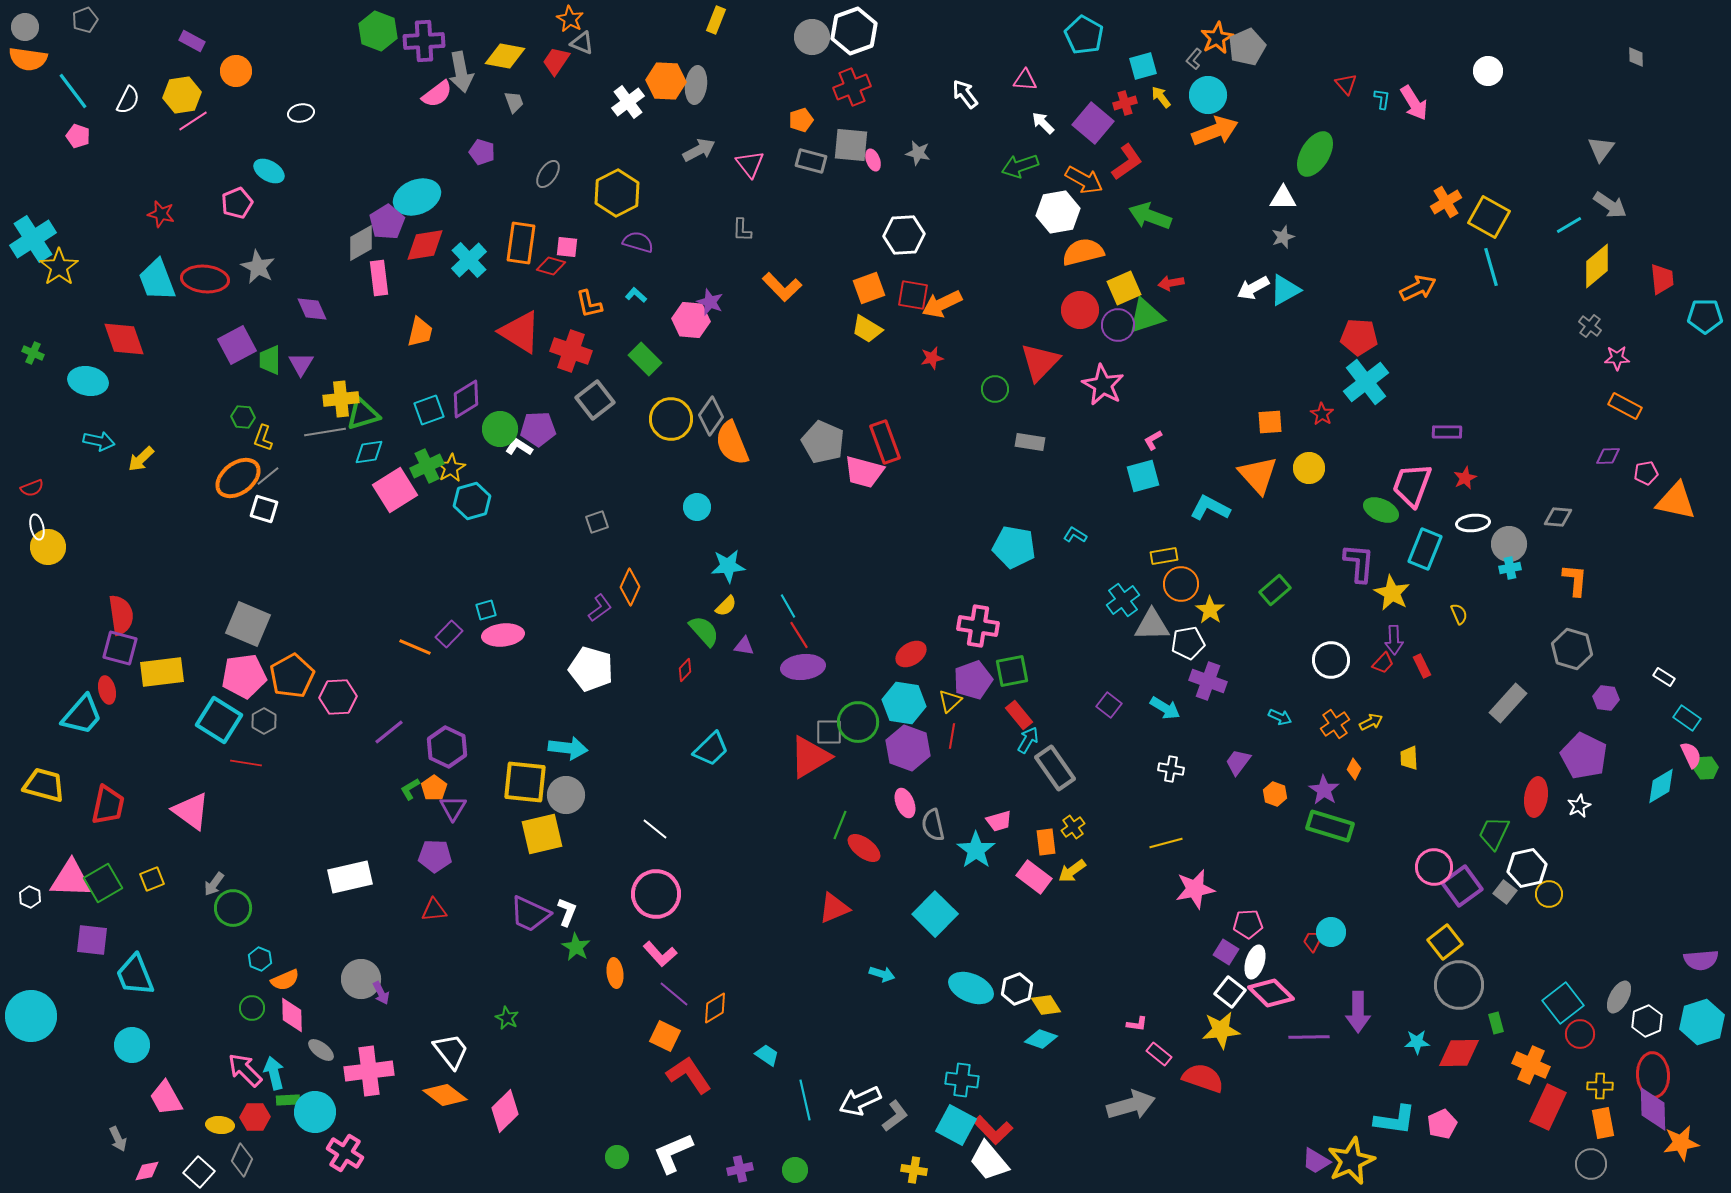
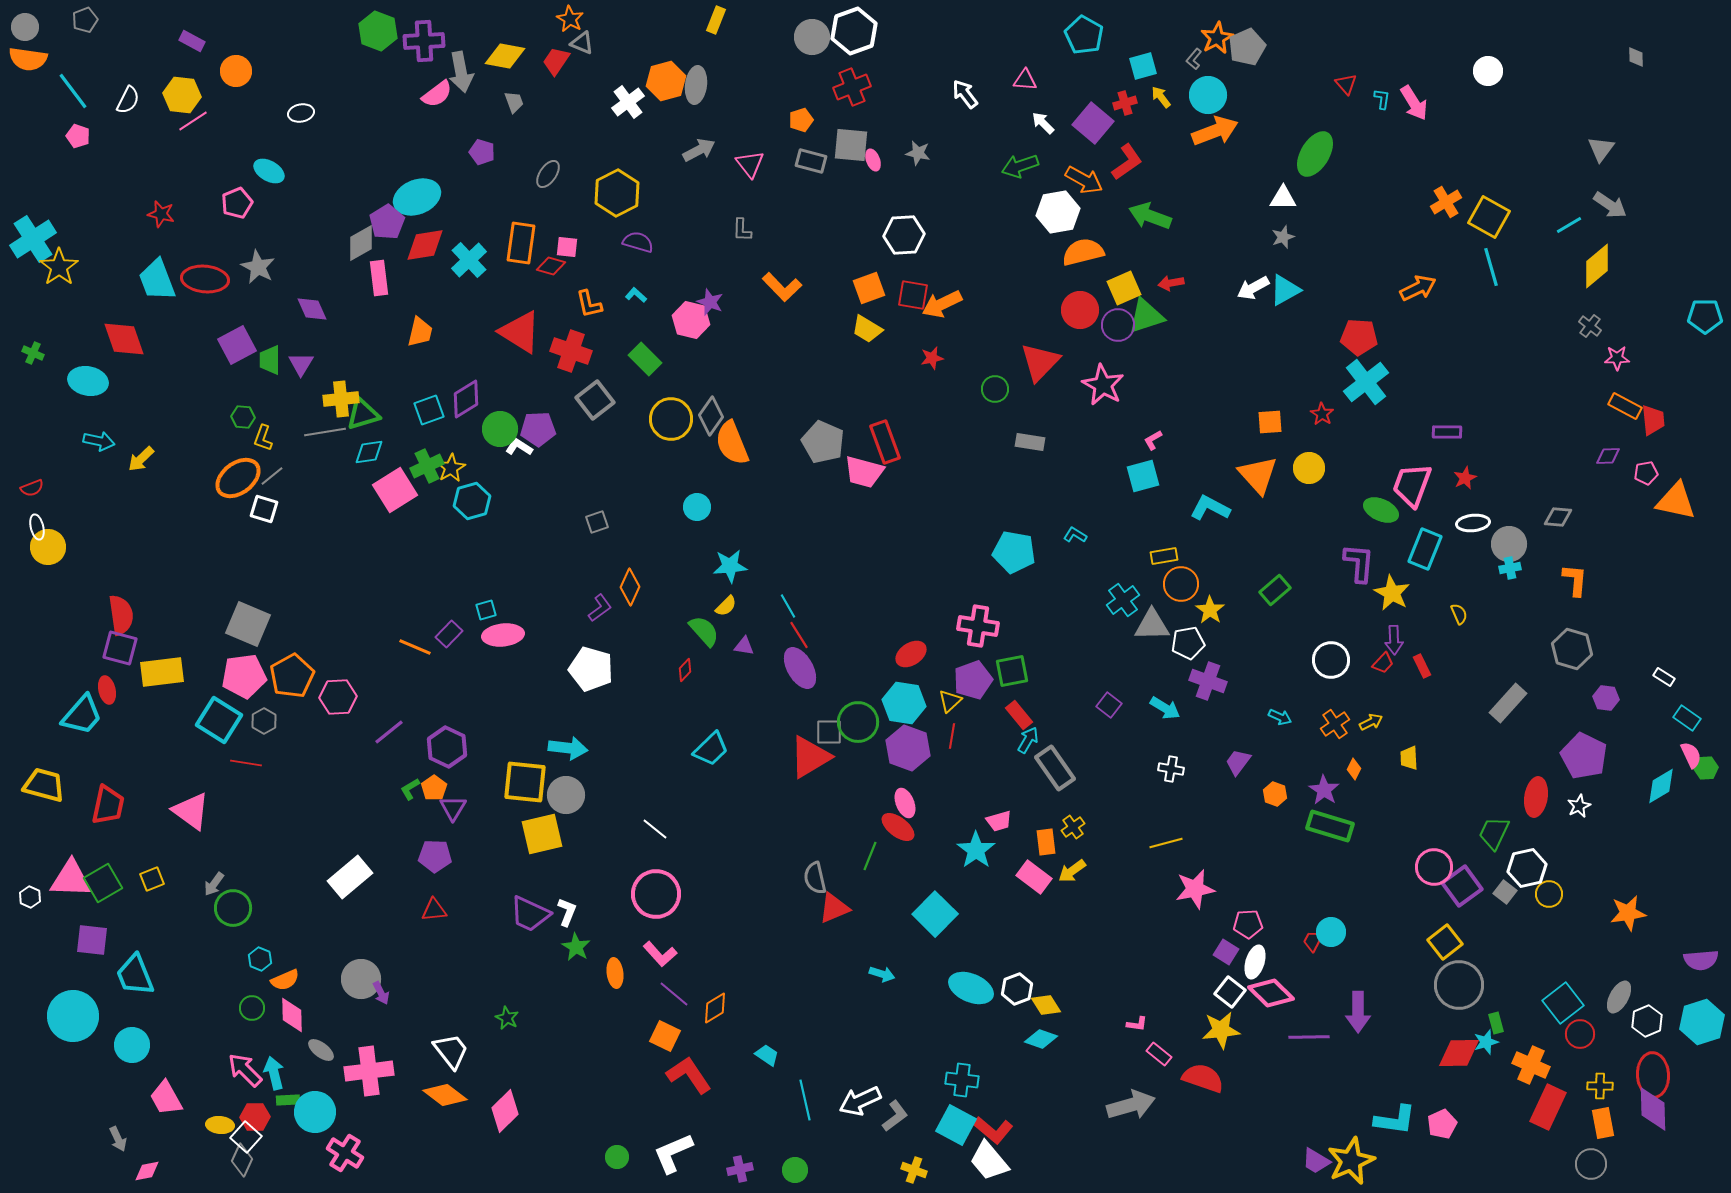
orange hexagon at (666, 81): rotated 18 degrees counterclockwise
yellow hexagon at (182, 95): rotated 15 degrees clockwise
red trapezoid at (1662, 279): moved 9 px left, 141 px down
pink hexagon at (691, 320): rotated 9 degrees clockwise
gray line at (268, 476): moved 4 px right
cyan pentagon at (1014, 547): moved 5 px down
cyan star at (728, 566): moved 2 px right
purple ellipse at (803, 667): moved 3 px left, 1 px down; rotated 66 degrees clockwise
green line at (840, 825): moved 30 px right, 31 px down
gray semicircle at (933, 825): moved 118 px left, 53 px down
red ellipse at (864, 848): moved 34 px right, 21 px up
white rectangle at (350, 877): rotated 27 degrees counterclockwise
cyan circle at (31, 1016): moved 42 px right
cyan star at (1417, 1042): moved 69 px right; rotated 15 degrees counterclockwise
red L-shape at (993, 1130): rotated 6 degrees counterclockwise
orange star at (1681, 1143): moved 53 px left, 230 px up
yellow cross at (914, 1170): rotated 10 degrees clockwise
white square at (199, 1172): moved 47 px right, 35 px up
